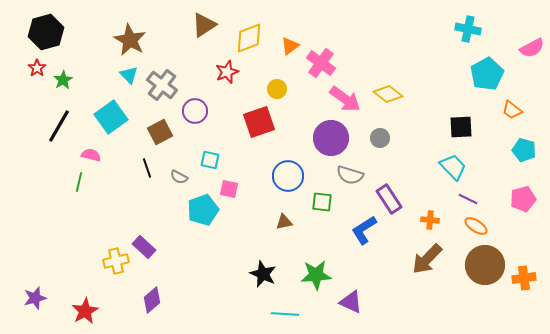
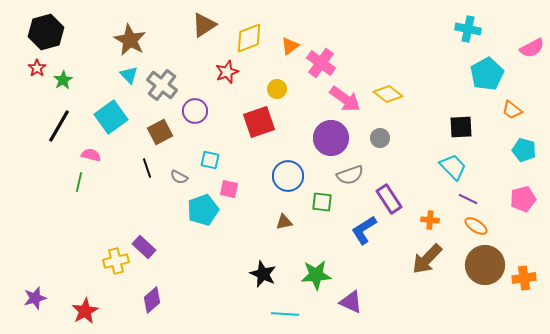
gray semicircle at (350, 175): rotated 36 degrees counterclockwise
